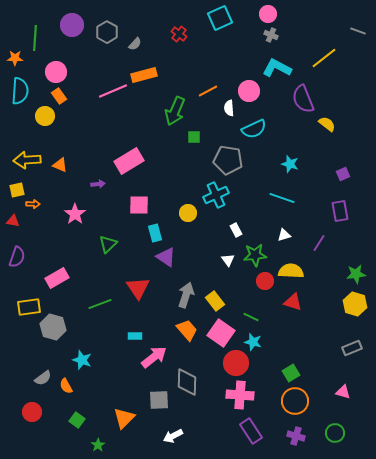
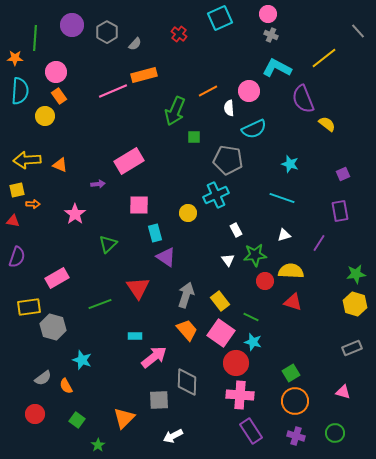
gray line at (358, 31): rotated 28 degrees clockwise
yellow rectangle at (215, 301): moved 5 px right
red circle at (32, 412): moved 3 px right, 2 px down
